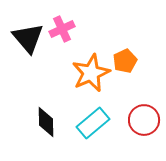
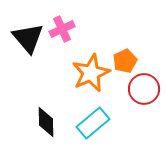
red circle: moved 31 px up
